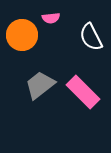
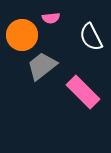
gray trapezoid: moved 2 px right, 19 px up
